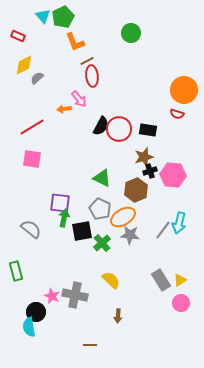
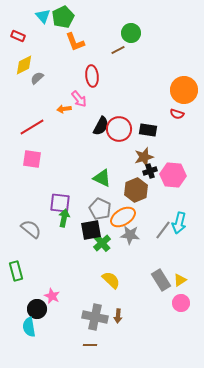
brown line at (87, 61): moved 31 px right, 11 px up
black square at (82, 231): moved 9 px right, 1 px up
gray cross at (75, 295): moved 20 px right, 22 px down
black circle at (36, 312): moved 1 px right, 3 px up
